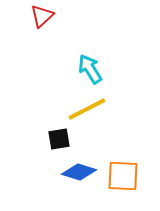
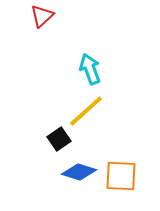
cyan arrow: rotated 12 degrees clockwise
yellow line: moved 1 px left, 2 px down; rotated 15 degrees counterclockwise
black square: rotated 25 degrees counterclockwise
orange square: moved 2 px left
